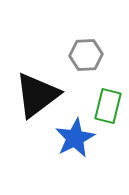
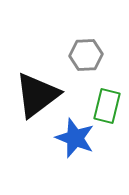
green rectangle: moved 1 px left
blue star: rotated 24 degrees counterclockwise
